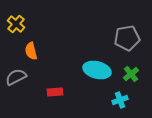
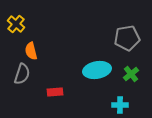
cyan ellipse: rotated 24 degrees counterclockwise
gray semicircle: moved 6 px right, 3 px up; rotated 135 degrees clockwise
cyan cross: moved 5 px down; rotated 21 degrees clockwise
